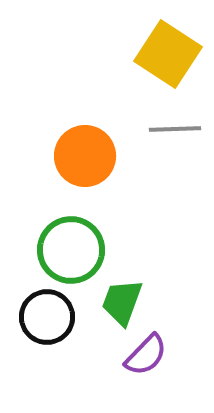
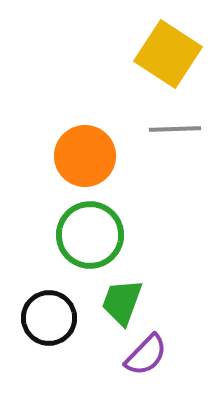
green circle: moved 19 px right, 15 px up
black circle: moved 2 px right, 1 px down
